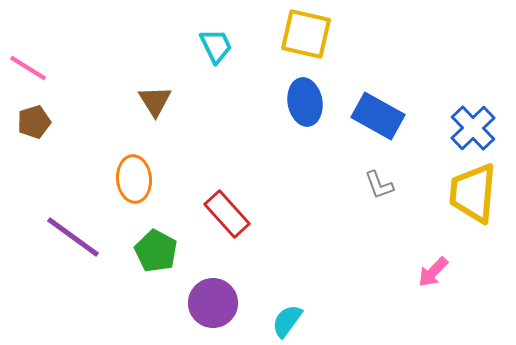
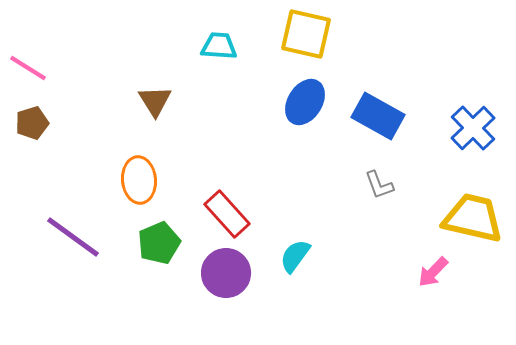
cyan trapezoid: moved 3 px right; rotated 60 degrees counterclockwise
blue ellipse: rotated 42 degrees clockwise
brown pentagon: moved 2 px left, 1 px down
orange ellipse: moved 5 px right, 1 px down
yellow trapezoid: moved 25 px down; rotated 98 degrees clockwise
green pentagon: moved 3 px right, 8 px up; rotated 21 degrees clockwise
purple circle: moved 13 px right, 30 px up
cyan semicircle: moved 8 px right, 65 px up
